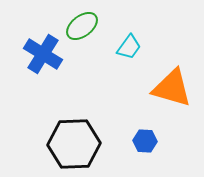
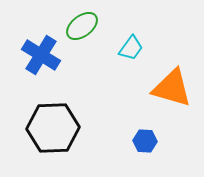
cyan trapezoid: moved 2 px right, 1 px down
blue cross: moved 2 px left, 1 px down
black hexagon: moved 21 px left, 16 px up
